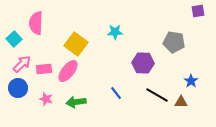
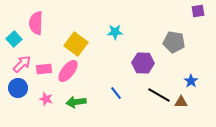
black line: moved 2 px right
